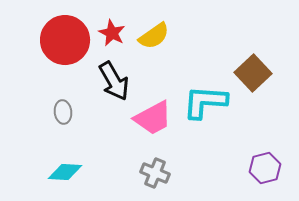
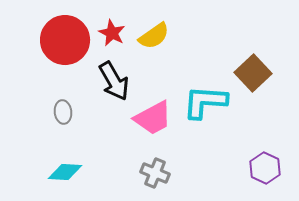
purple hexagon: rotated 20 degrees counterclockwise
